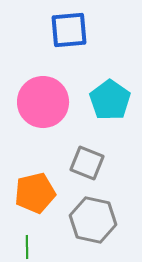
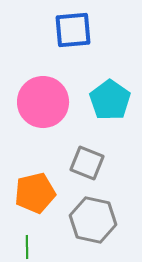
blue square: moved 4 px right
